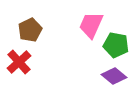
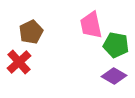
pink trapezoid: rotated 36 degrees counterclockwise
brown pentagon: moved 1 px right, 2 px down
purple diamond: rotated 10 degrees counterclockwise
